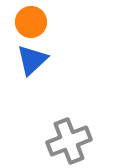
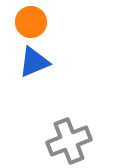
blue triangle: moved 2 px right, 2 px down; rotated 20 degrees clockwise
